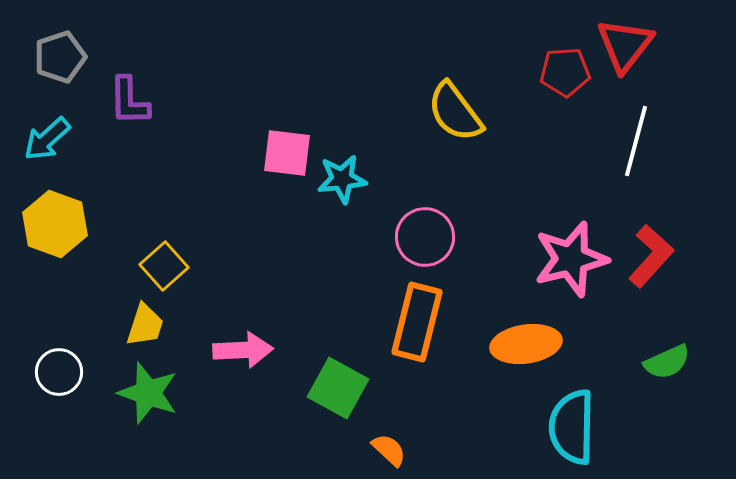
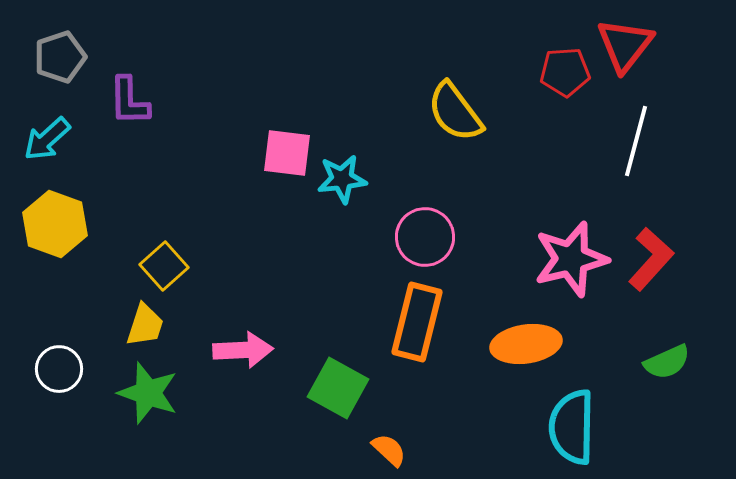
red L-shape: moved 3 px down
white circle: moved 3 px up
